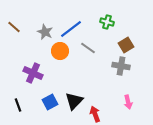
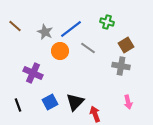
brown line: moved 1 px right, 1 px up
black triangle: moved 1 px right, 1 px down
